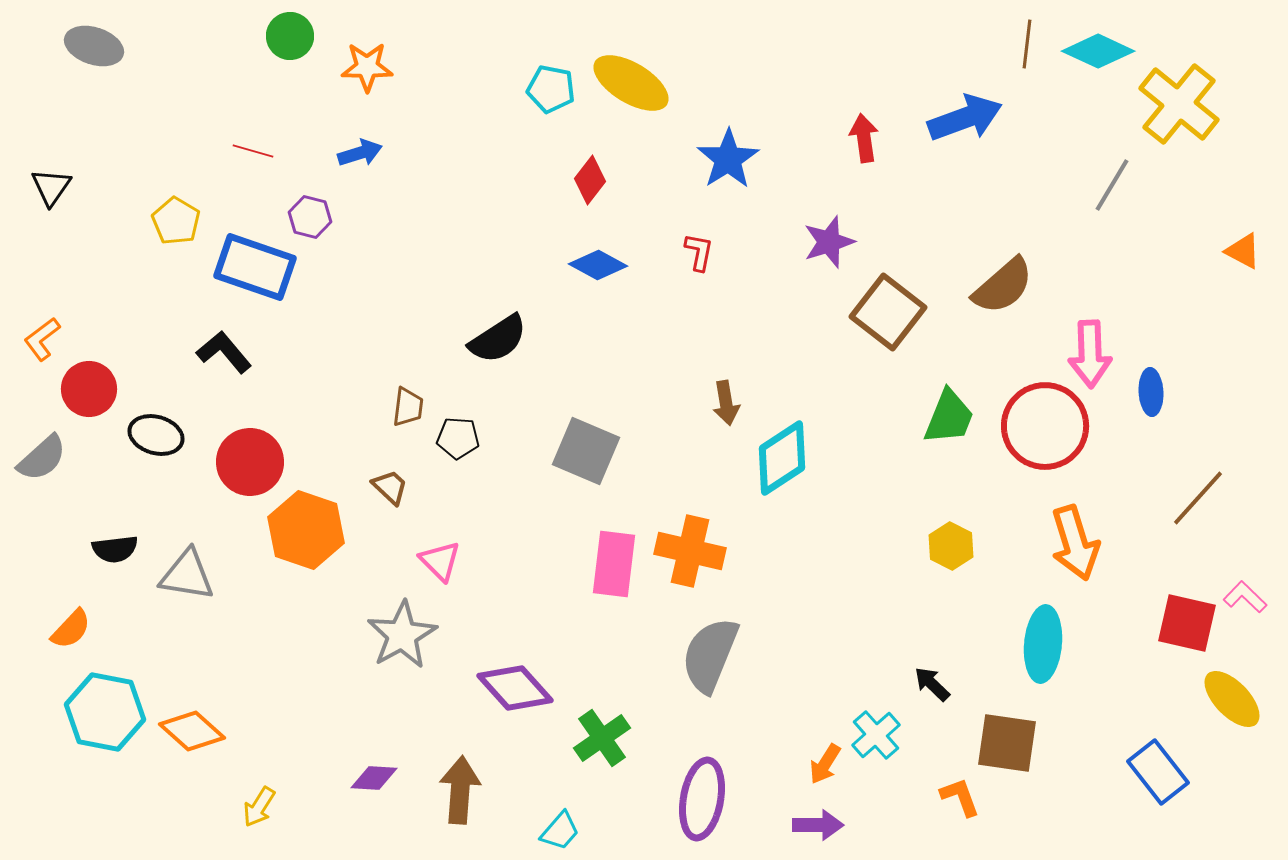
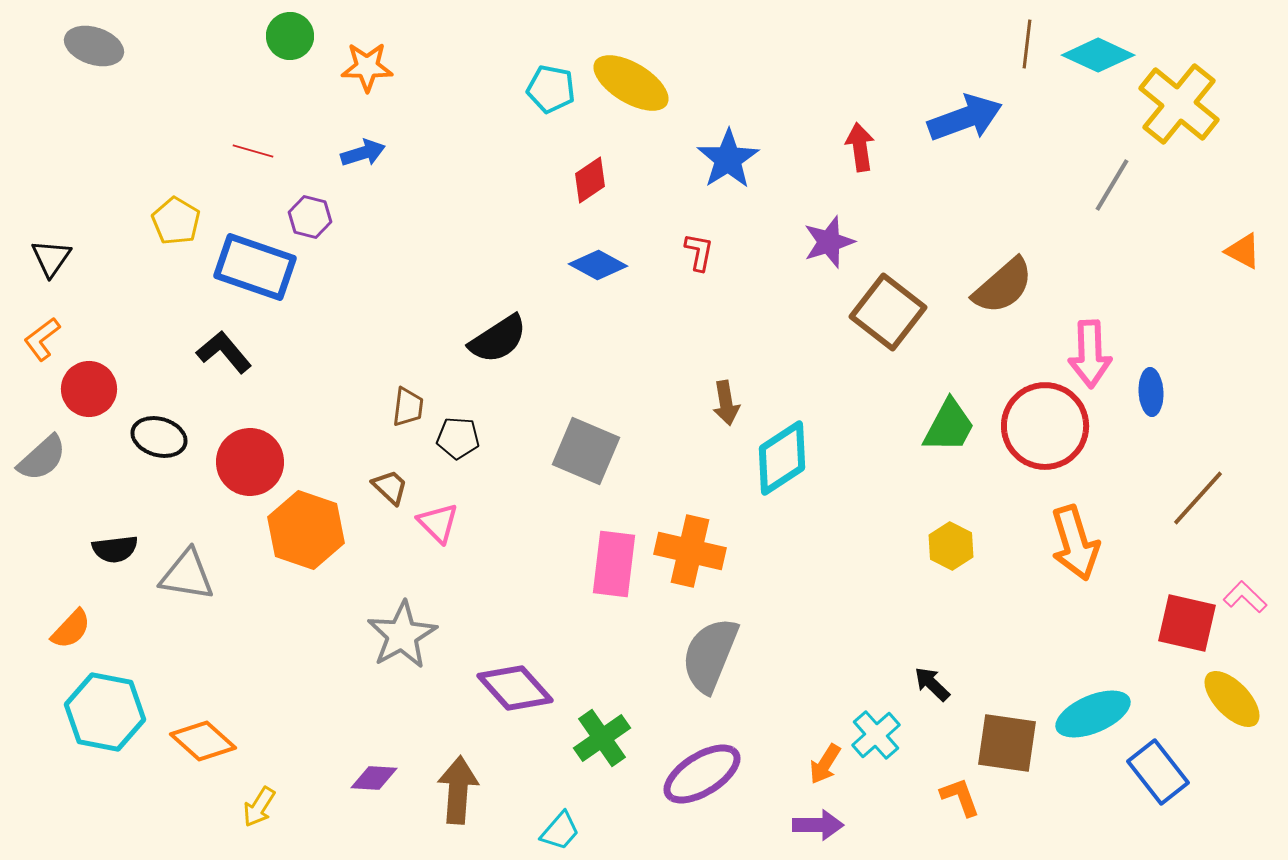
cyan diamond at (1098, 51): moved 4 px down
red arrow at (864, 138): moved 4 px left, 9 px down
blue arrow at (360, 153): moved 3 px right
red diamond at (590, 180): rotated 18 degrees clockwise
black triangle at (51, 187): moved 71 px down
green trapezoid at (949, 417): moved 9 px down; rotated 6 degrees clockwise
black ellipse at (156, 435): moved 3 px right, 2 px down
pink triangle at (440, 561): moved 2 px left, 38 px up
cyan ellipse at (1043, 644): moved 50 px right, 70 px down; rotated 62 degrees clockwise
orange diamond at (192, 731): moved 11 px right, 10 px down
brown arrow at (460, 790): moved 2 px left
purple ellipse at (702, 799): moved 25 px up; rotated 48 degrees clockwise
